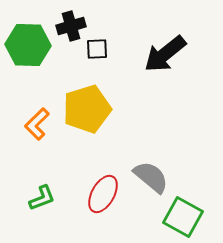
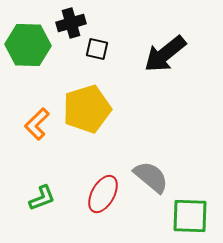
black cross: moved 3 px up
black square: rotated 15 degrees clockwise
green square: moved 7 px right, 1 px up; rotated 27 degrees counterclockwise
